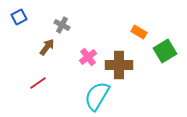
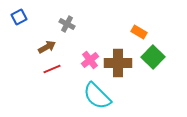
gray cross: moved 5 px right, 1 px up
brown arrow: rotated 24 degrees clockwise
green square: moved 12 px left, 6 px down; rotated 15 degrees counterclockwise
pink cross: moved 2 px right, 3 px down
brown cross: moved 1 px left, 2 px up
red line: moved 14 px right, 14 px up; rotated 12 degrees clockwise
cyan semicircle: rotated 76 degrees counterclockwise
